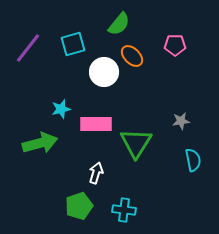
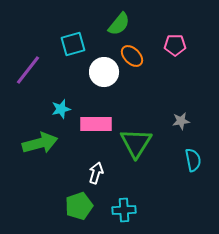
purple line: moved 22 px down
cyan cross: rotated 10 degrees counterclockwise
